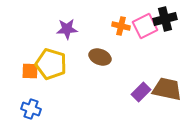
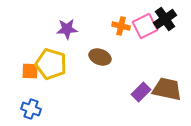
black cross: rotated 20 degrees counterclockwise
